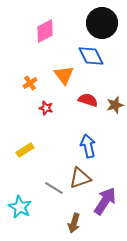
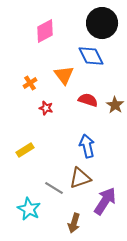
brown star: rotated 24 degrees counterclockwise
blue arrow: moved 1 px left
cyan star: moved 9 px right, 2 px down
